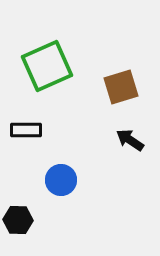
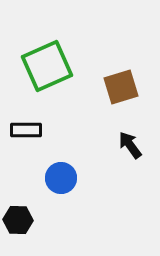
black arrow: moved 5 px down; rotated 20 degrees clockwise
blue circle: moved 2 px up
